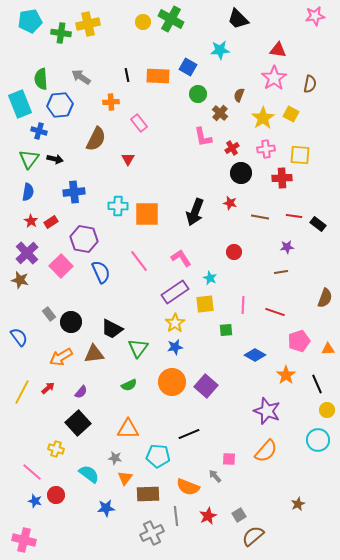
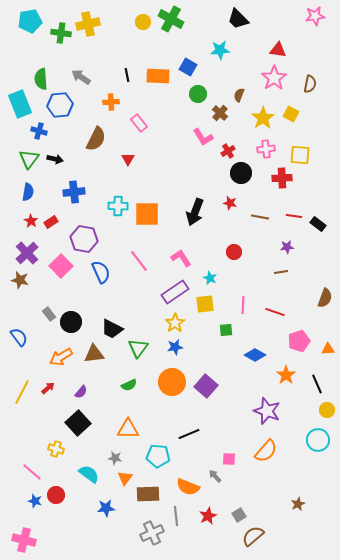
pink L-shape at (203, 137): rotated 20 degrees counterclockwise
red cross at (232, 148): moved 4 px left, 3 px down
